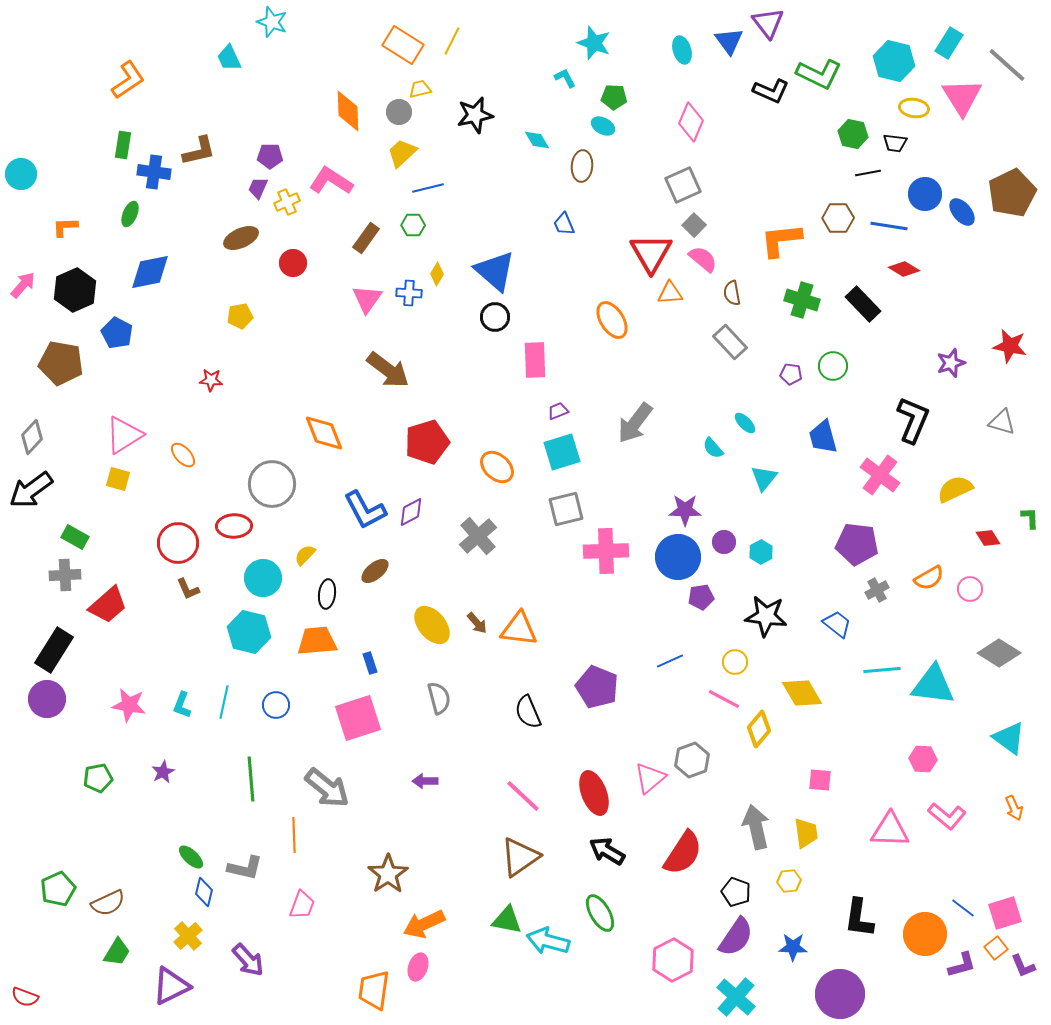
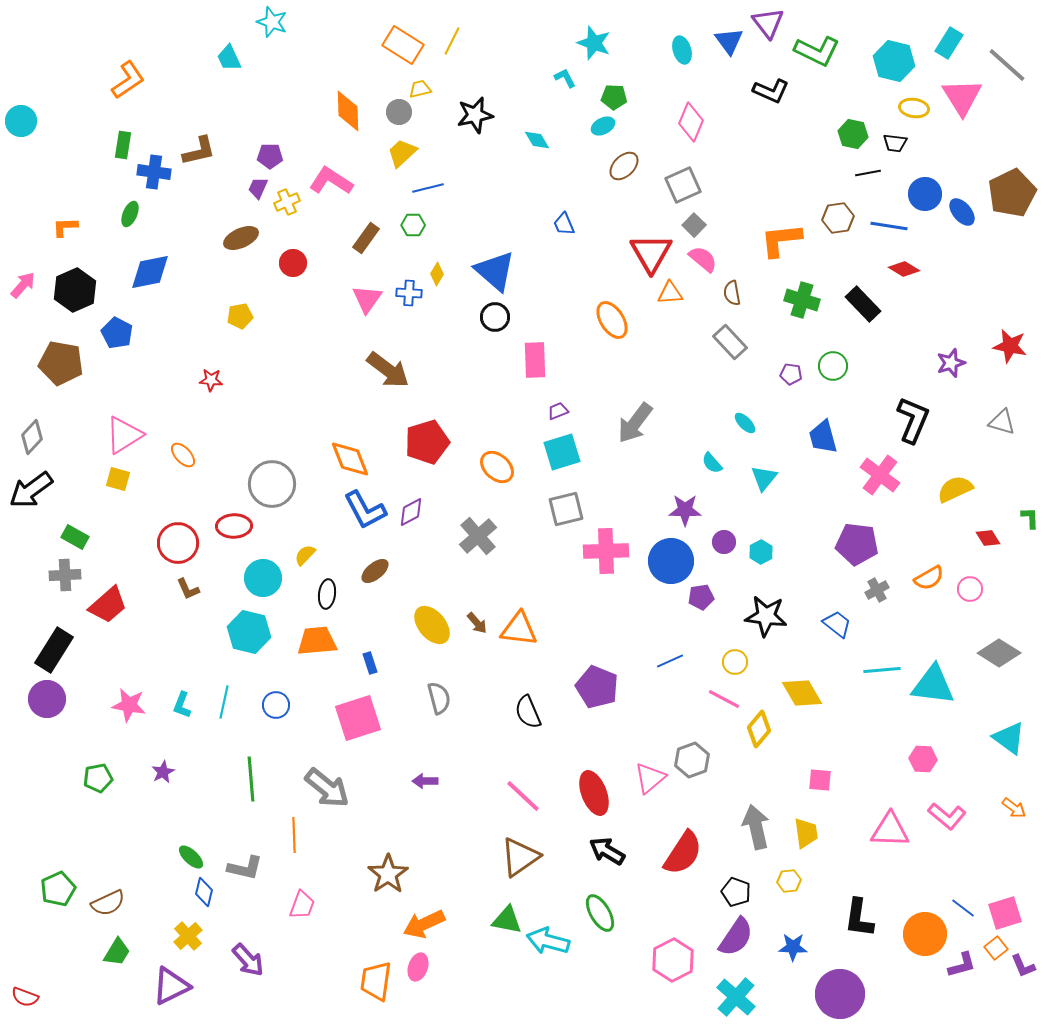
green L-shape at (819, 74): moved 2 px left, 23 px up
cyan ellipse at (603, 126): rotated 55 degrees counterclockwise
brown ellipse at (582, 166): moved 42 px right; rotated 40 degrees clockwise
cyan circle at (21, 174): moved 53 px up
brown hexagon at (838, 218): rotated 8 degrees counterclockwise
orange diamond at (324, 433): moved 26 px right, 26 px down
cyan semicircle at (713, 448): moved 1 px left, 15 px down
blue circle at (678, 557): moved 7 px left, 4 px down
orange arrow at (1014, 808): rotated 30 degrees counterclockwise
orange trapezoid at (374, 990): moved 2 px right, 9 px up
